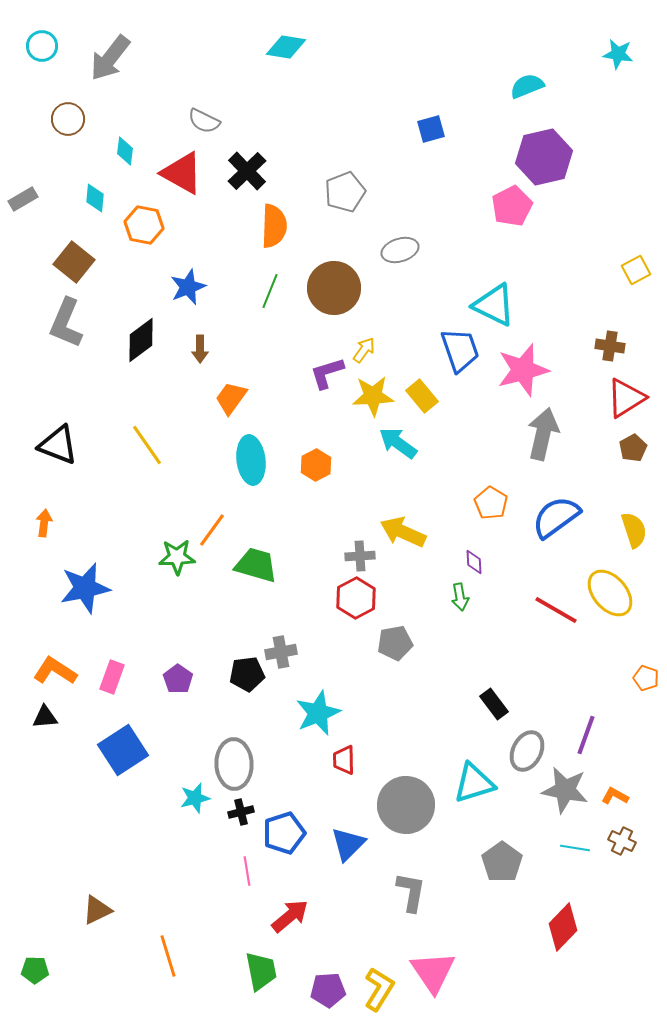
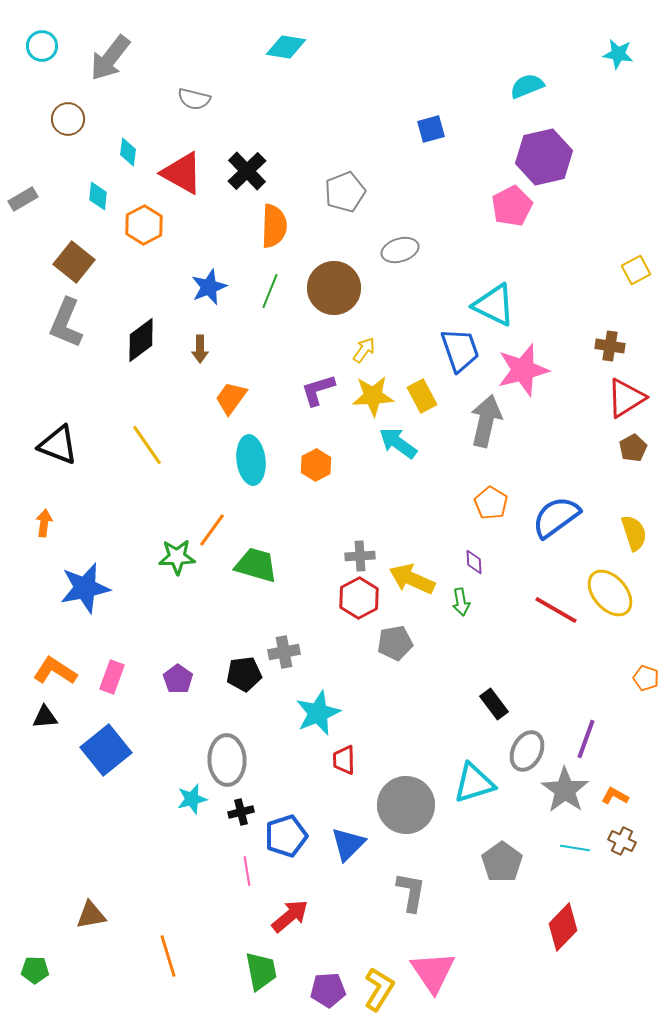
gray semicircle at (204, 121): moved 10 px left, 22 px up; rotated 12 degrees counterclockwise
cyan diamond at (125, 151): moved 3 px right, 1 px down
cyan diamond at (95, 198): moved 3 px right, 2 px up
orange hexagon at (144, 225): rotated 21 degrees clockwise
blue star at (188, 287): moved 21 px right
purple L-shape at (327, 373): moved 9 px left, 17 px down
yellow rectangle at (422, 396): rotated 12 degrees clockwise
gray arrow at (543, 434): moved 57 px left, 13 px up
yellow semicircle at (634, 530): moved 3 px down
yellow arrow at (403, 532): moved 9 px right, 47 px down
green arrow at (460, 597): moved 1 px right, 5 px down
red hexagon at (356, 598): moved 3 px right
gray cross at (281, 652): moved 3 px right
black pentagon at (247, 674): moved 3 px left
purple line at (586, 735): moved 4 px down
blue square at (123, 750): moved 17 px left; rotated 6 degrees counterclockwise
gray ellipse at (234, 764): moved 7 px left, 4 px up
gray star at (565, 790): rotated 24 degrees clockwise
cyan star at (195, 798): moved 3 px left, 1 px down
blue pentagon at (284, 833): moved 2 px right, 3 px down
brown triangle at (97, 910): moved 6 px left, 5 px down; rotated 16 degrees clockwise
